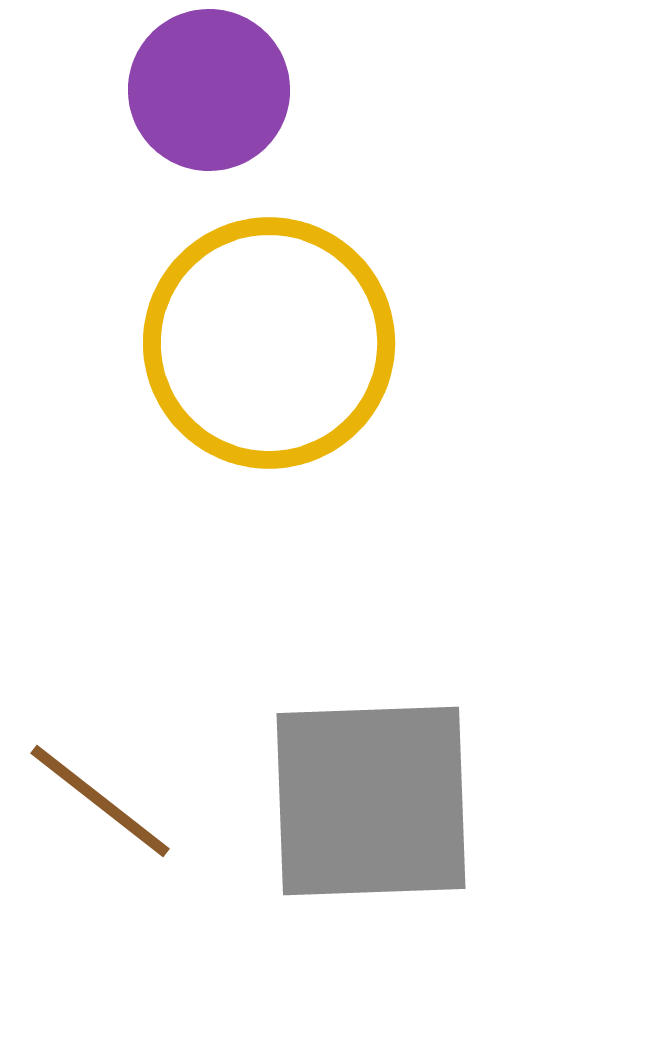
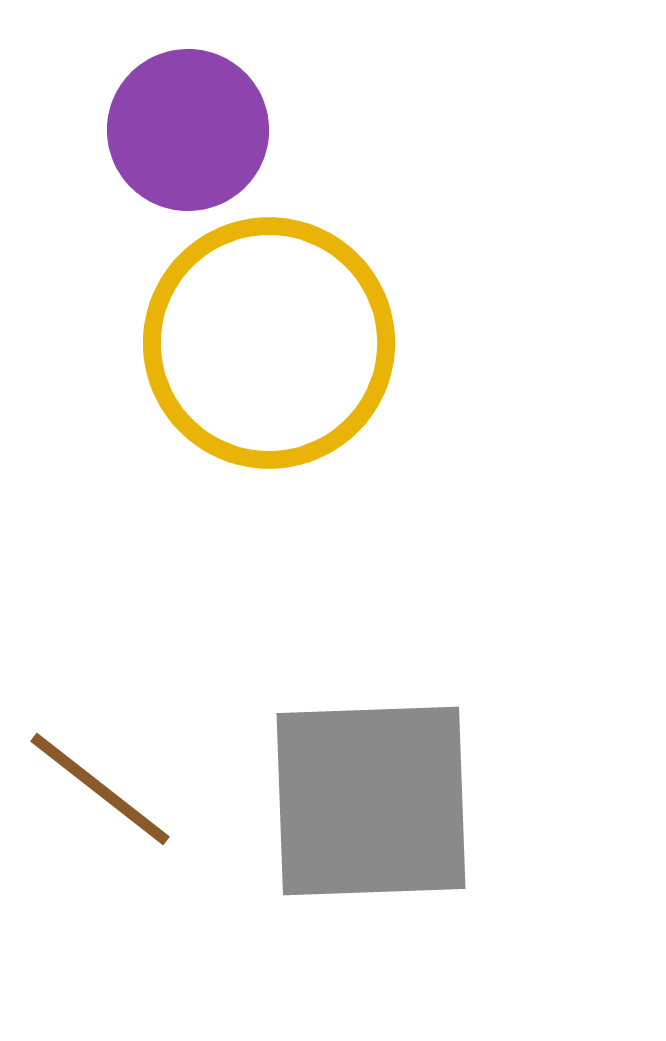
purple circle: moved 21 px left, 40 px down
brown line: moved 12 px up
